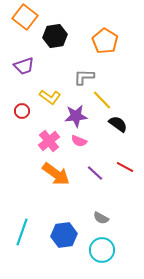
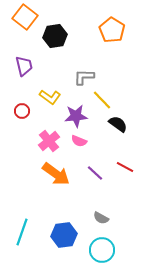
orange pentagon: moved 7 px right, 11 px up
purple trapezoid: rotated 85 degrees counterclockwise
